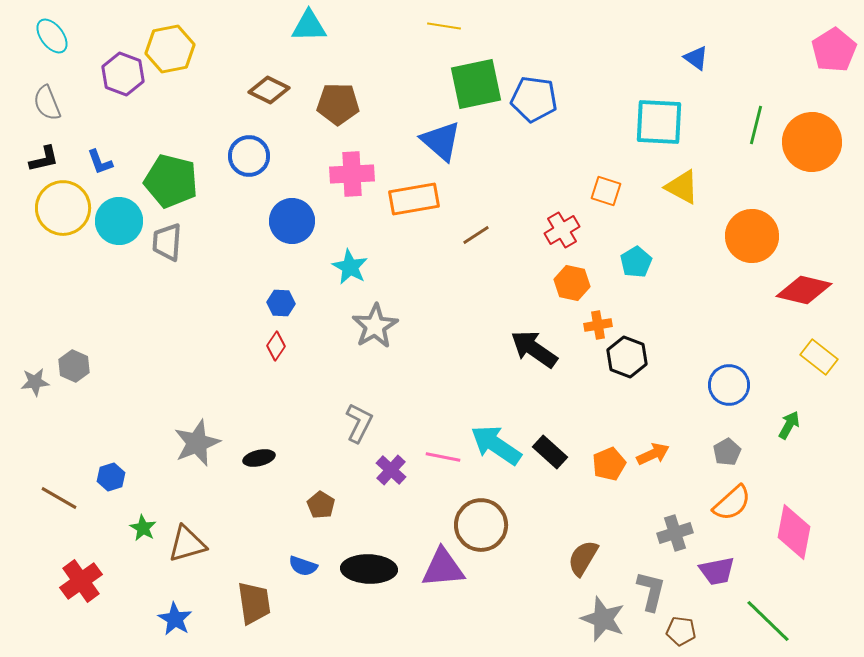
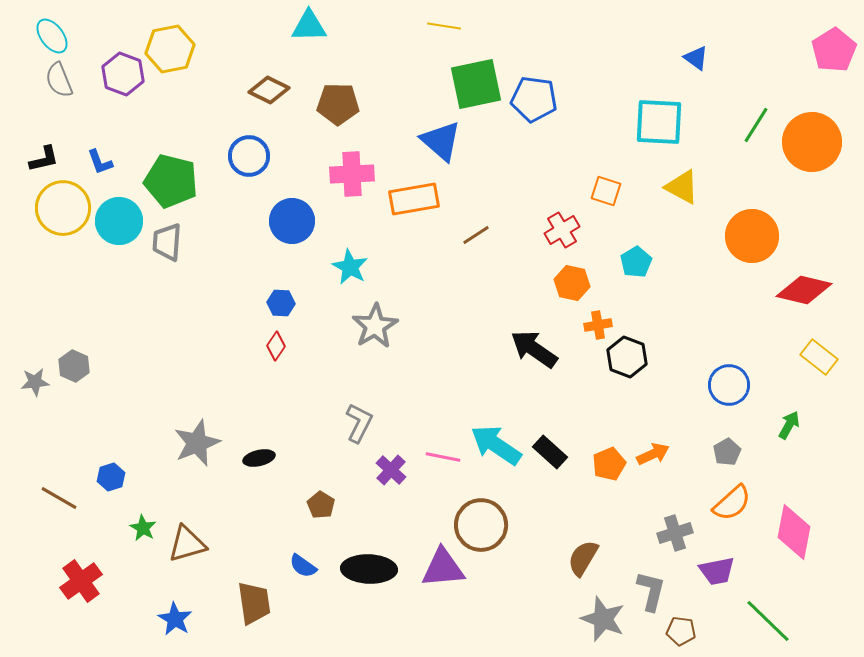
gray semicircle at (47, 103): moved 12 px right, 23 px up
green line at (756, 125): rotated 18 degrees clockwise
blue semicircle at (303, 566): rotated 16 degrees clockwise
